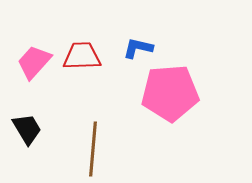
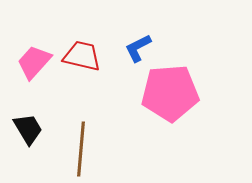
blue L-shape: rotated 40 degrees counterclockwise
red trapezoid: rotated 15 degrees clockwise
black trapezoid: moved 1 px right
brown line: moved 12 px left
